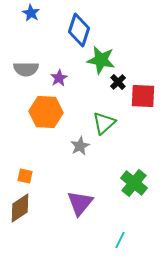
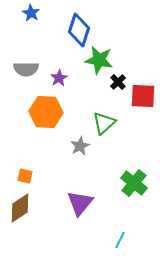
green star: moved 2 px left
